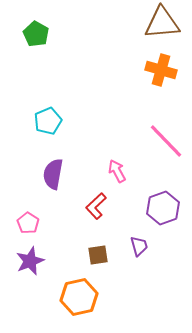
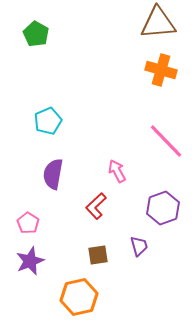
brown triangle: moved 4 px left
